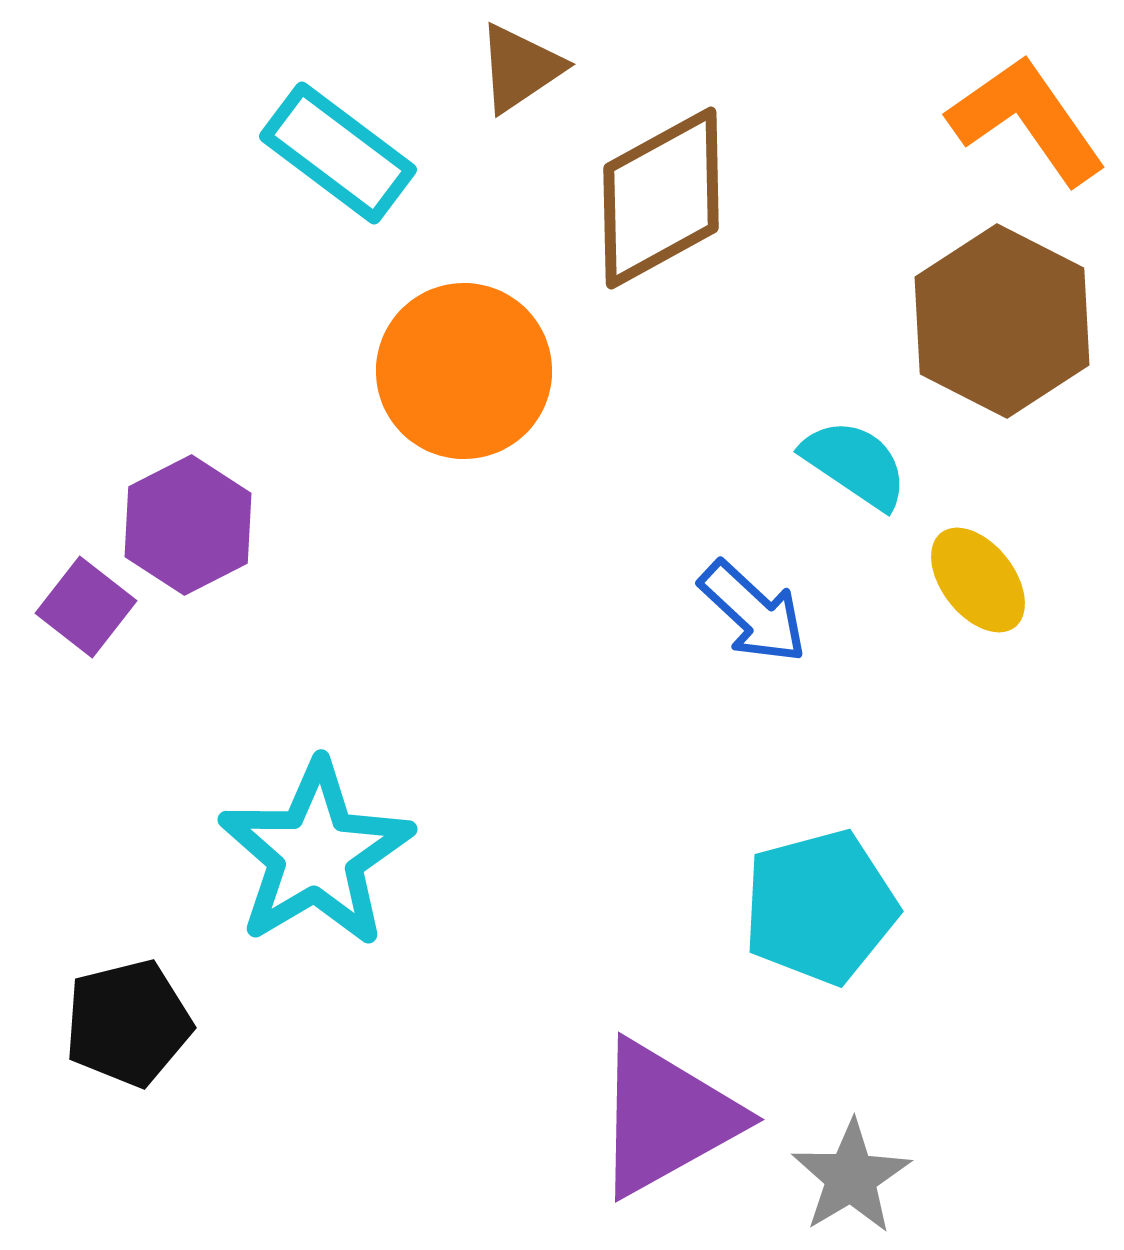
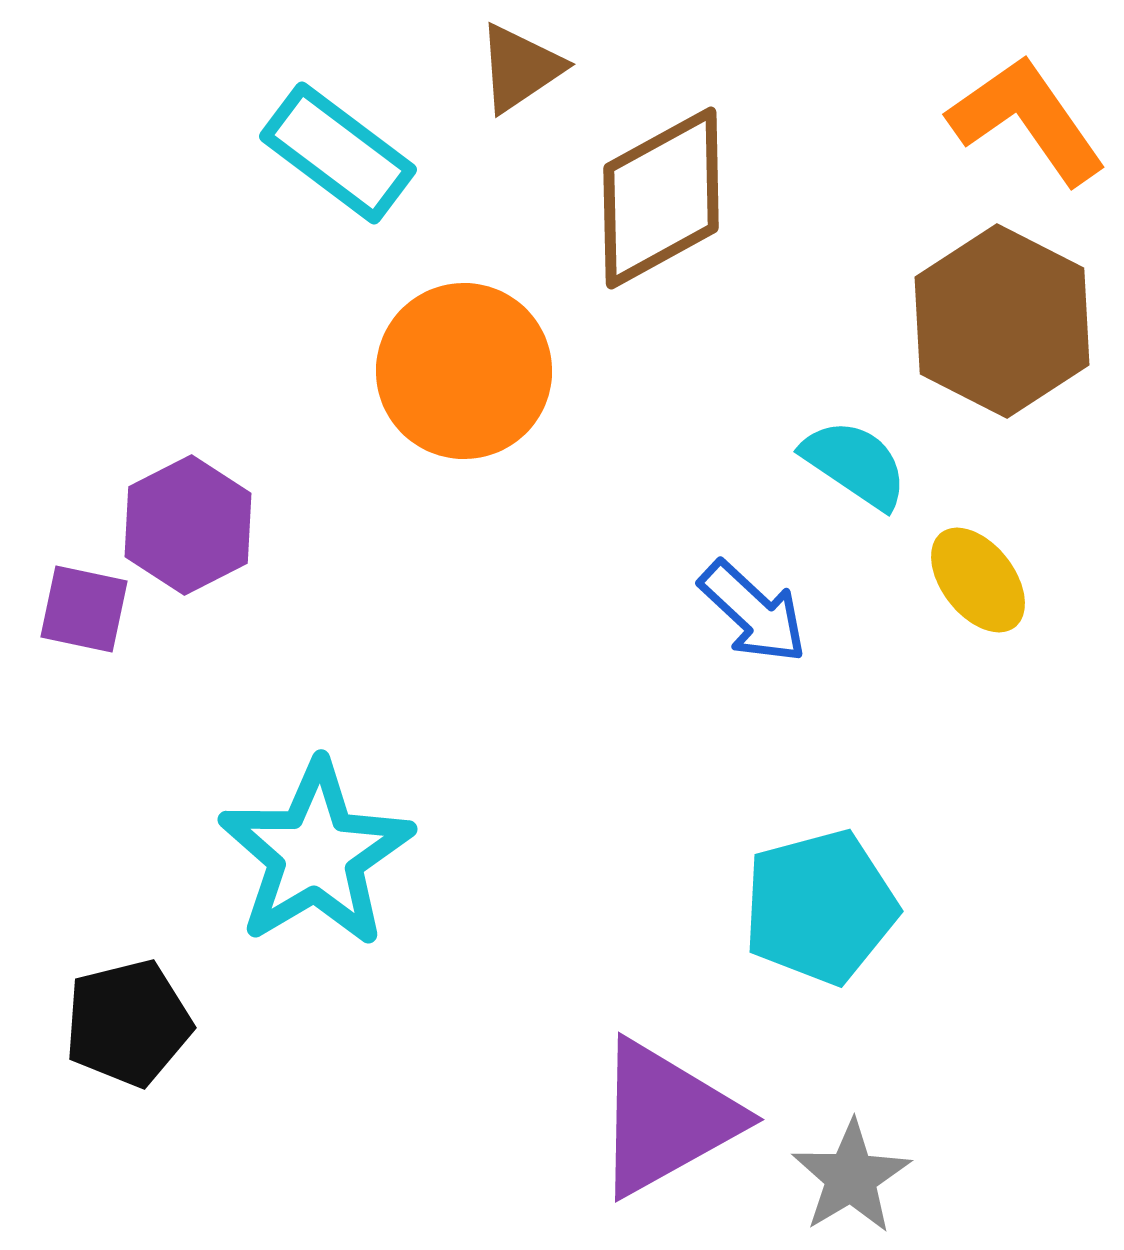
purple square: moved 2 px left, 2 px down; rotated 26 degrees counterclockwise
